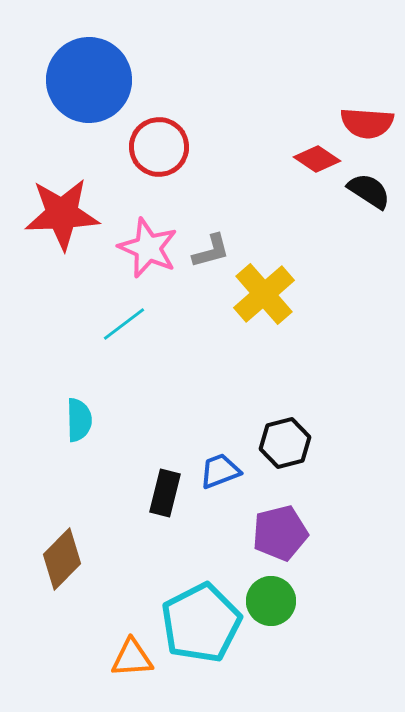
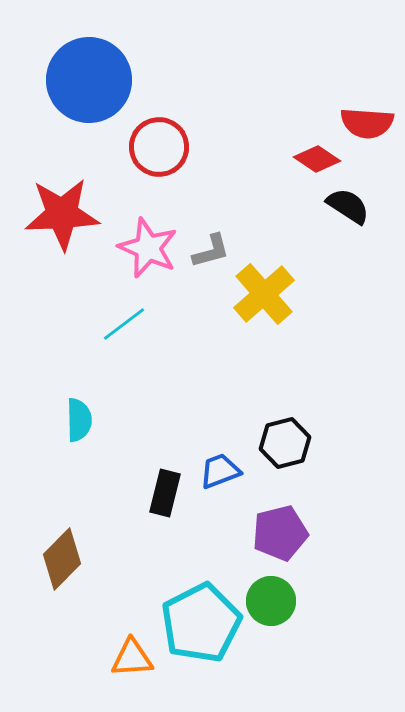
black semicircle: moved 21 px left, 15 px down
